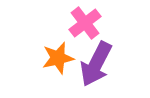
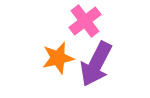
pink cross: moved 2 px up
